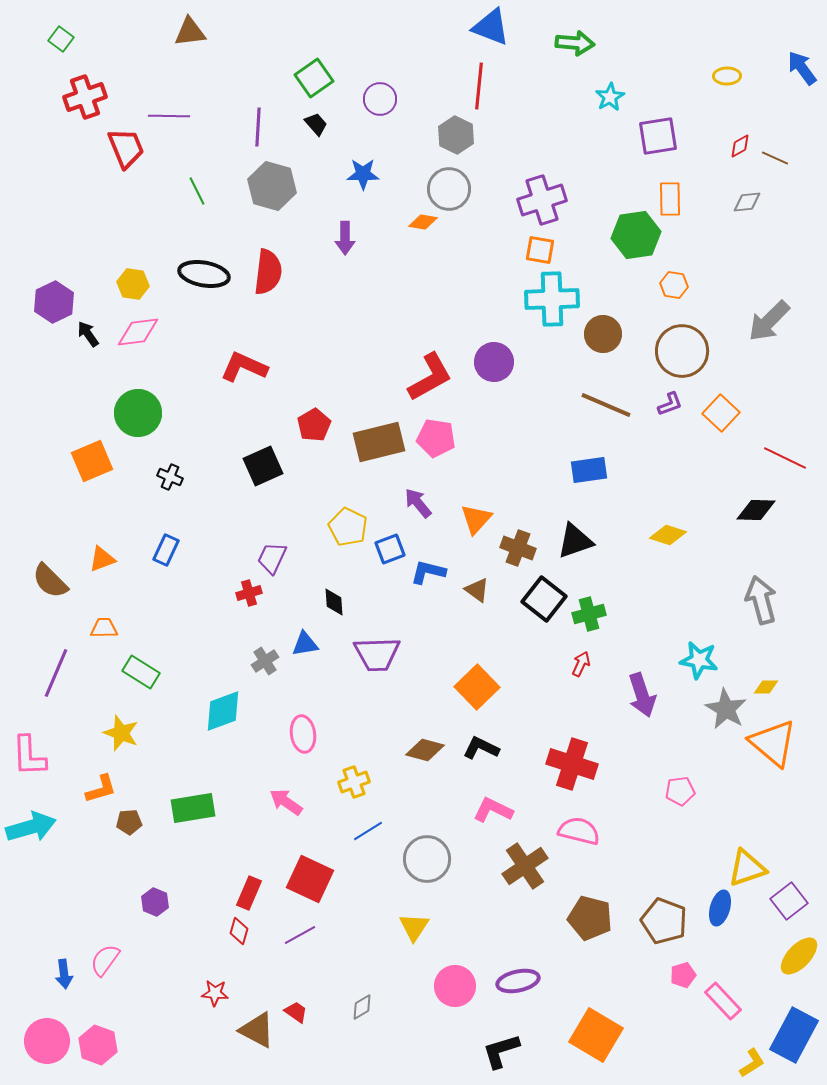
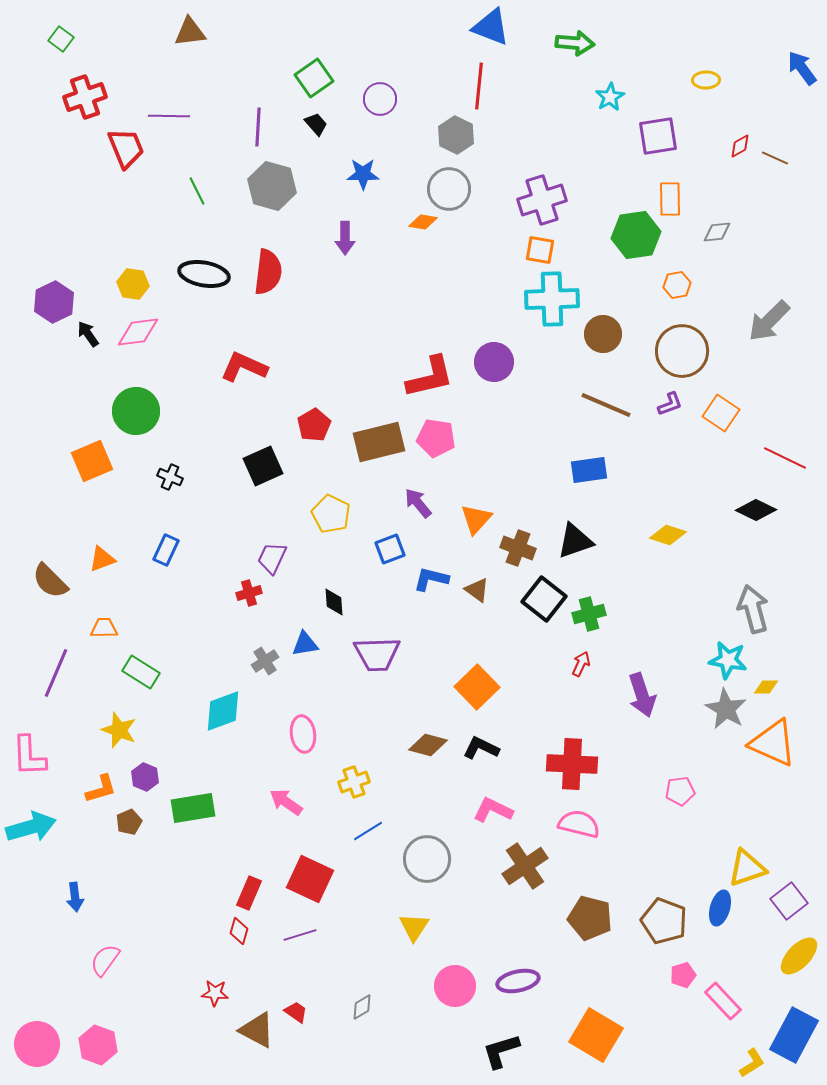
yellow ellipse at (727, 76): moved 21 px left, 4 px down
gray diamond at (747, 202): moved 30 px left, 30 px down
orange hexagon at (674, 285): moved 3 px right; rotated 20 degrees counterclockwise
red L-shape at (430, 377): rotated 16 degrees clockwise
green circle at (138, 413): moved 2 px left, 2 px up
orange square at (721, 413): rotated 9 degrees counterclockwise
black diamond at (756, 510): rotated 24 degrees clockwise
yellow pentagon at (348, 527): moved 17 px left, 13 px up
blue L-shape at (428, 572): moved 3 px right, 7 px down
gray arrow at (761, 600): moved 8 px left, 9 px down
cyan star at (699, 660): moved 29 px right
yellow star at (121, 733): moved 2 px left, 3 px up
orange triangle at (773, 743): rotated 16 degrees counterclockwise
brown diamond at (425, 750): moved 3 px right, 5 px up
red cross at (572, 764): rotated 15 degrees counterclockwise
brown pentagon at (129, 822): rotated 20 degrees counterclockwise
pink semicircle at (579, 831): moved 7 px up
purple hexagon at (155, 902): moved 10 px left, 125 px up
purple line at (300, 935): rotated 12 degrees clockwise
blue arrow at (64, 974): moved 11 px right, 77 px up
pink circle at (47, 1041): moved 10 px left, 3 px down
